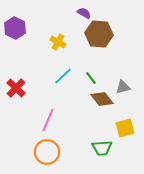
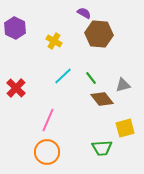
yellow cross: moved 4 px left, 1 px up
gray triangle: moved 2 px up
